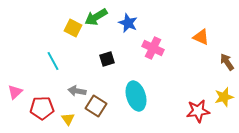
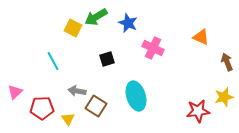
brown arrow: rotated 12 degrees clockwise
